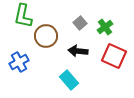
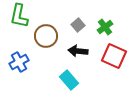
green L-shape: moved 4 px left
gray square: moved 2 px left, 2 px down
